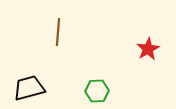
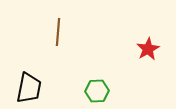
black trapezoid: rotated 116 degrees clockwise
